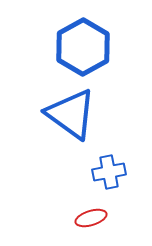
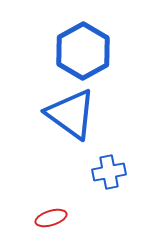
blue hexagon: moved 4 px down
red ellipse: moved 40 px left
